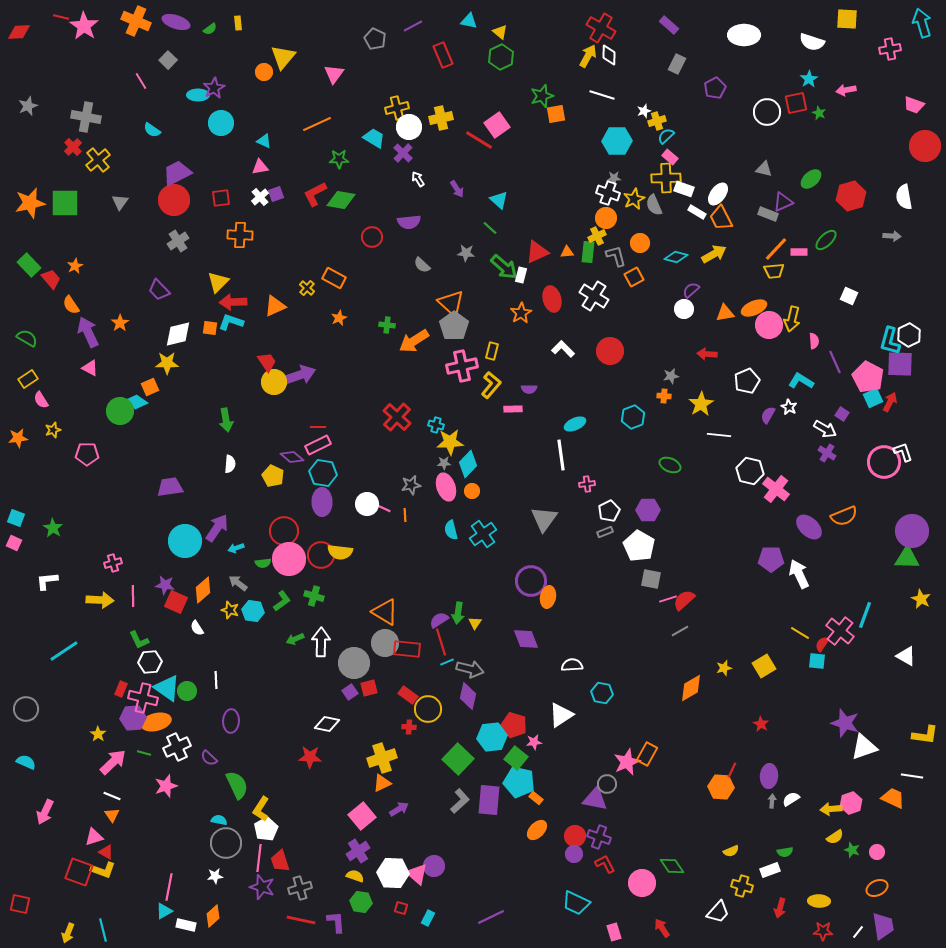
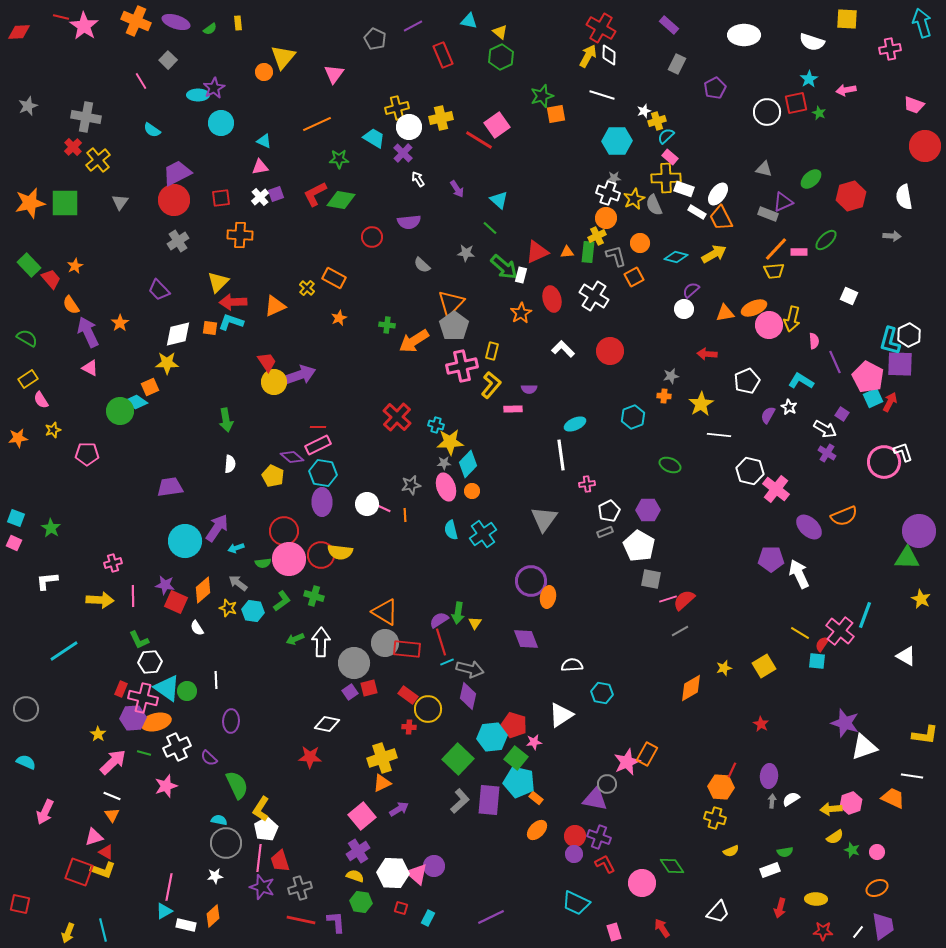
orange triangle at (451, 303): rotated 32 degrees clockwise
green star at (53, 528): moved 2 px left
purple circle at (912, 531): moved 7 px right
yellow star at (230, 610): moved 2 px left, 2 px up
yellow cross at (742, 886): moved 27 px left, 68 px up
yellow ellipse at (819, 901): moved 3 px left, 2 px up
